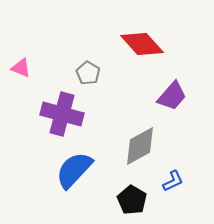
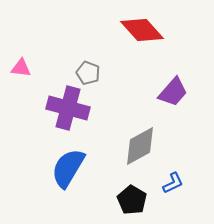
red diamond: moved 14 px up
pink triangle: rotated 15 degrees counterclockwise
gray pentagon: rotated 10 degrees counterclockwise
purple trapezoid: moved 1 px right, 4 px up
purple cross: moved 6 px right, 6 px up
blue semicircle: moved 6 px left, 2 px up; rotated 12 degrees counterclockwise
blue L-shape: moved 2 px down
